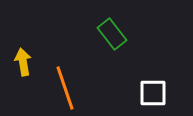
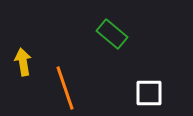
green rectangle: rotated 12 degrees counterclockwise
white square: moved 4 px left
